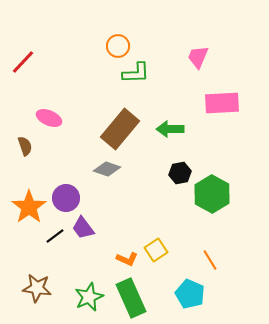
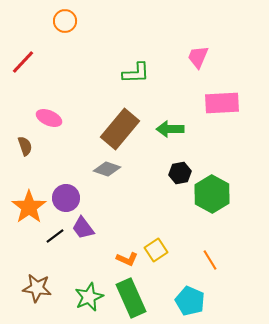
orange circle: moved 53 px left, 25 px up
cyan pentagon: moved 7 px down
